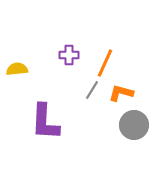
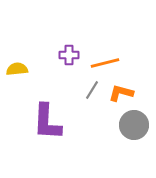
orange line: rotated 52 degrees clockwise
purple L-shape: moved 2 px right
